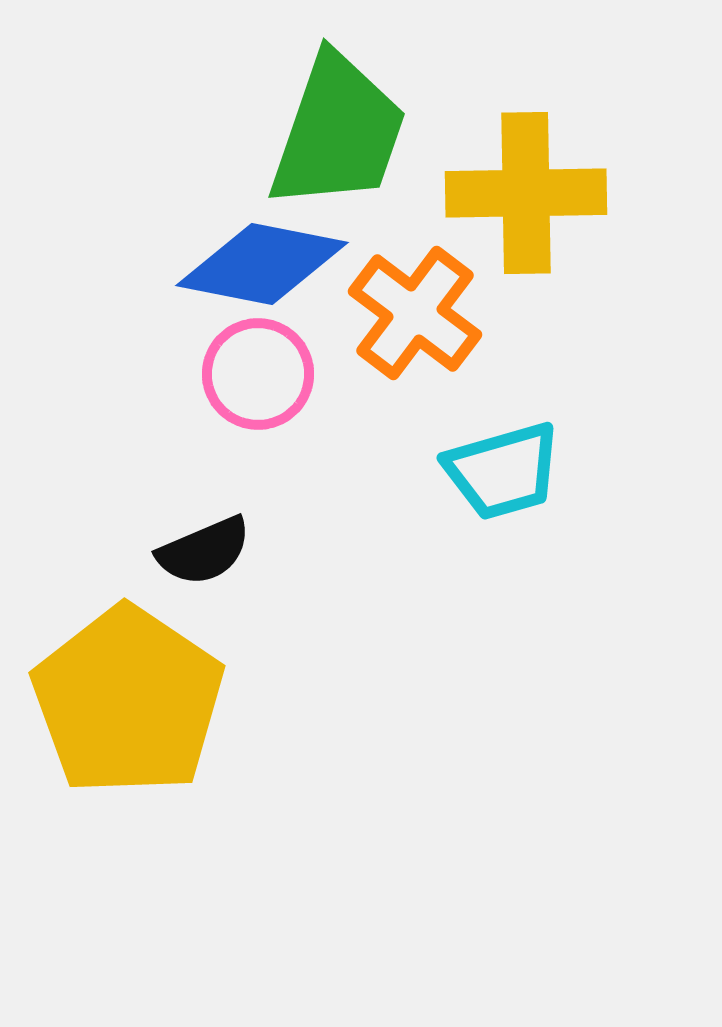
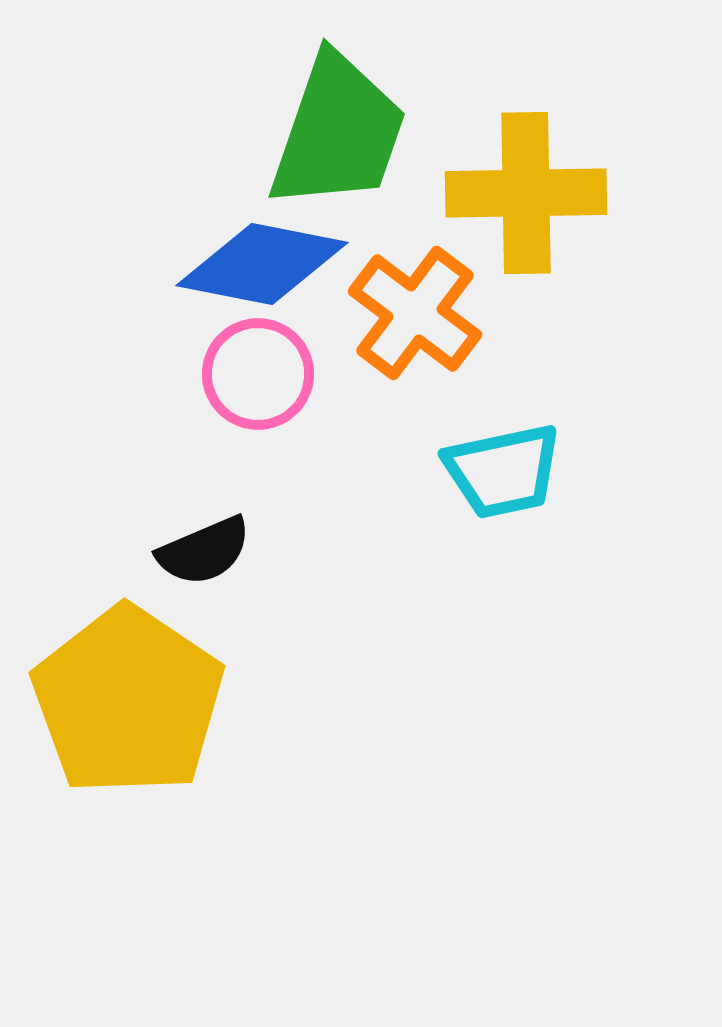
cyan trapezoid: rotated 4 degrees clockwise
